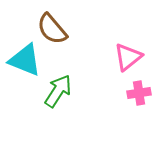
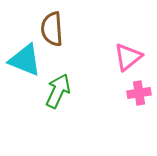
brown semicircle: rotated 36 degrees clockwise
green arrow: rotated 8 degrees counterclockwise
